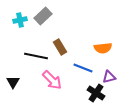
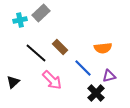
gray rectangle: moved 2 px left, 3 px up
brown rectangle: rotated 14 degrees counterclockwise
black line: moved 3 px up; rotated 30 degrees clockwise
blue line: rotated 24 degrees clockwise
purple triangle: moved 1 px up
black triangle: rotated 16 degrees clockwise
black cross: rotated 12 degrees clockwise
